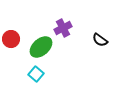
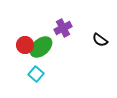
red circle: moved 14 px right, 6 px down
